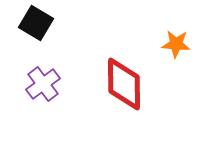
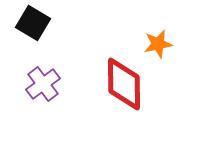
black square: moved 3 px left
orange star: moved 18 px left; rotated 16 degrees counterclockwise
